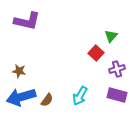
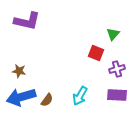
green triangle: moved 2 px right, 2 px up
red square: rotated 21 degrees counterclockwise
purple rectangle: rotated 12 degrees counterclockwise
